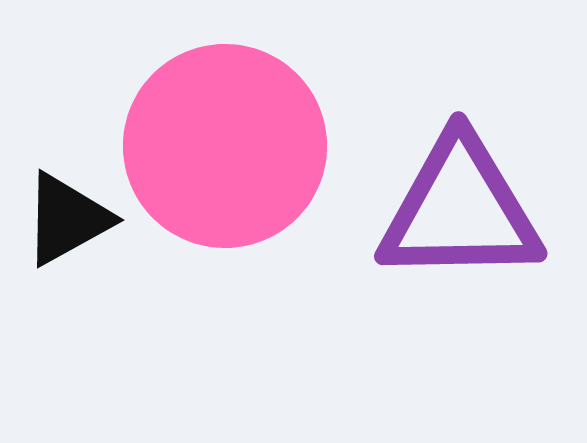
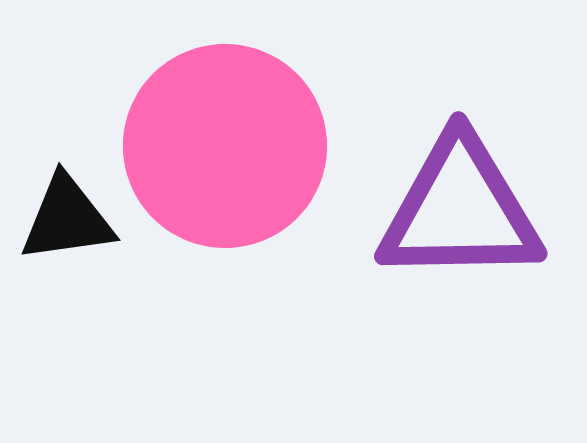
black triangle: rotated 21 degrees clockwise
